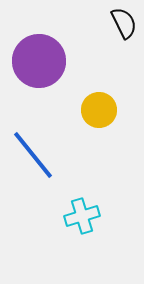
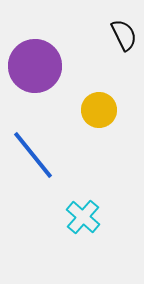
black semicircle: moved 12 px down
purple circle: moved 4 px left, 5 px down
cyan cross: moved 1 px right, 1 px down; rotated 32 degrees counterclockwise
